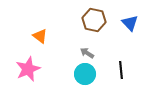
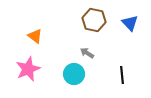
orange triangle: moved 5 px left
black line: moved 1 px right, 5 px down
cyan circle: moved 11 px left
